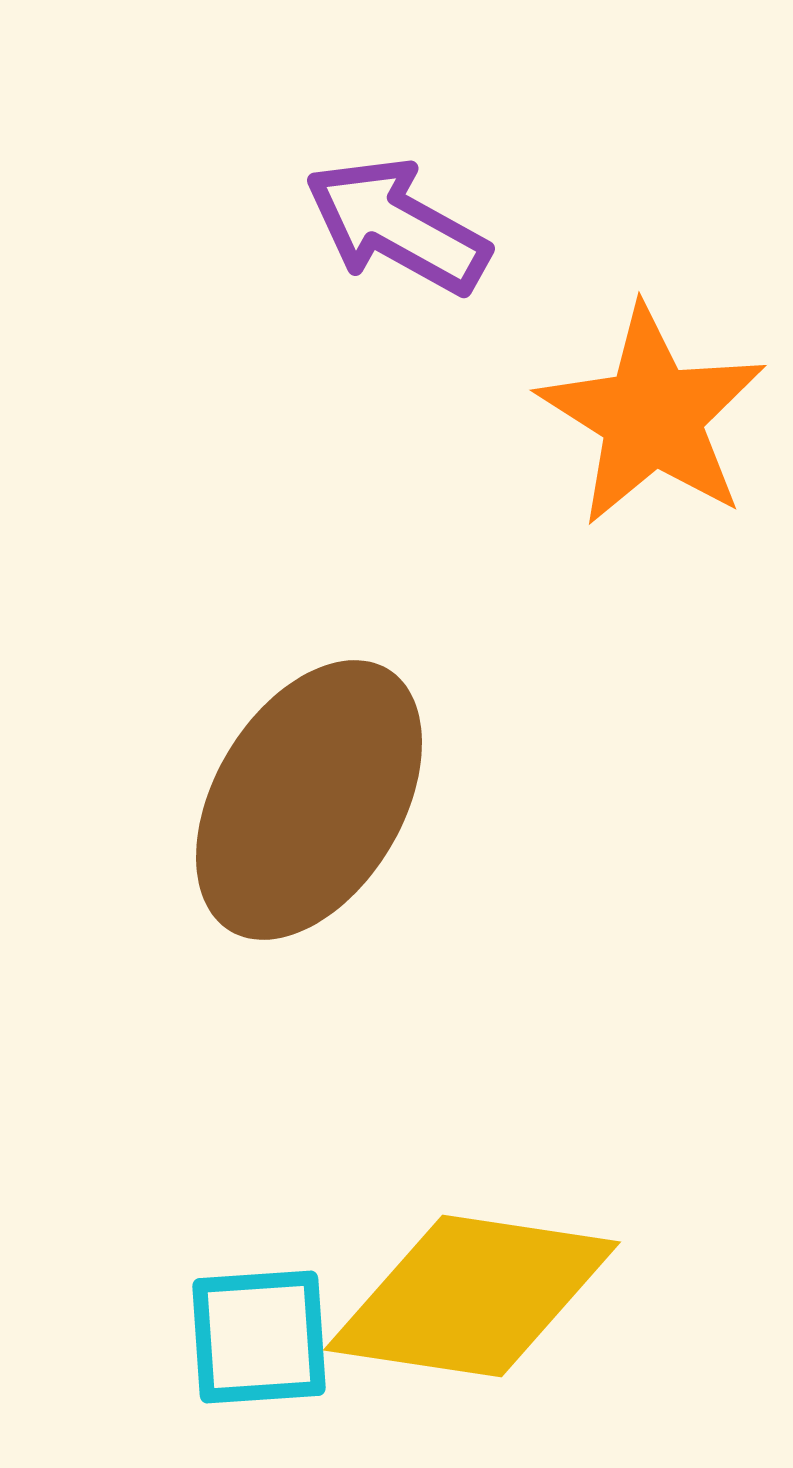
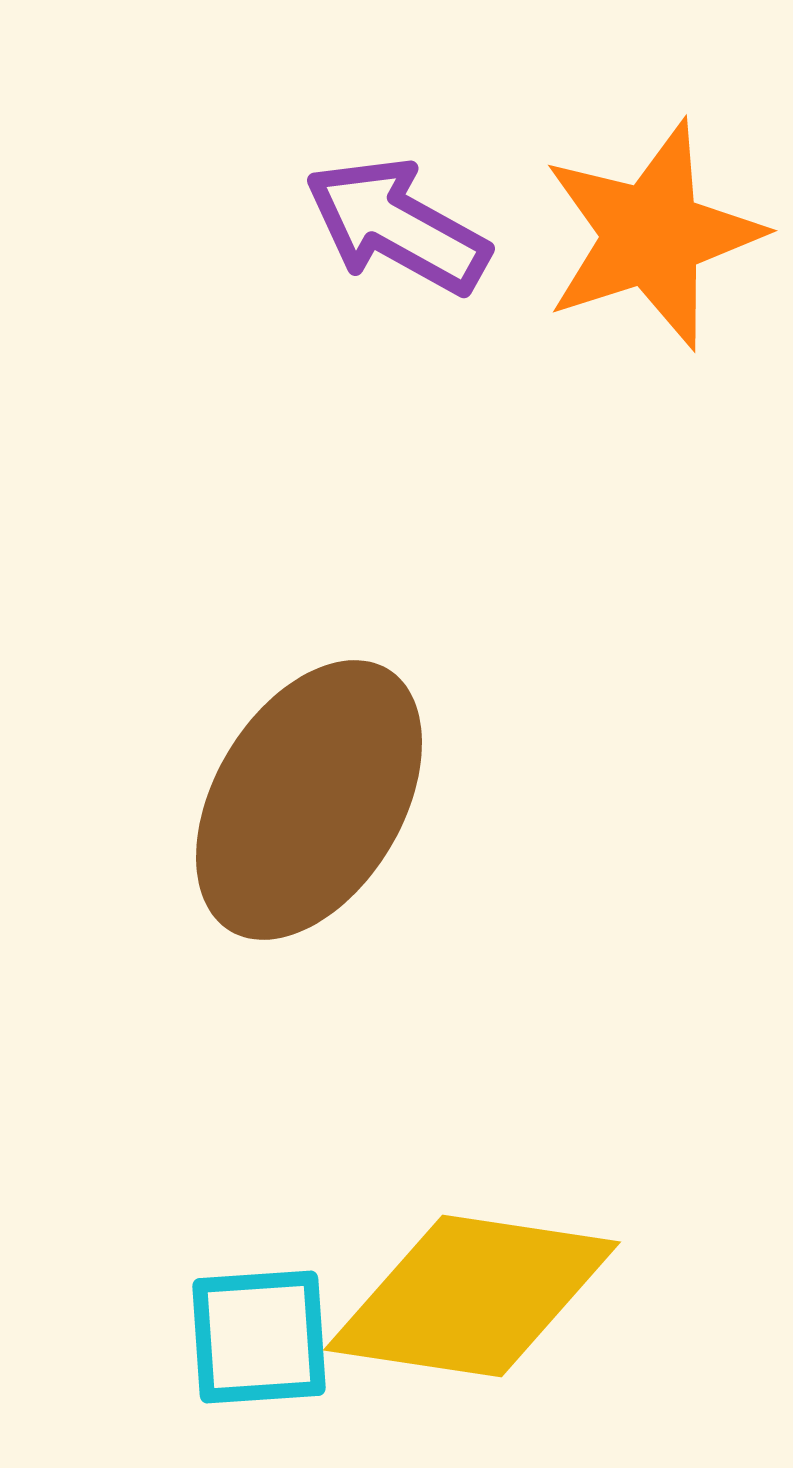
orange star: moved 181 px up; rotated 22 degrees clockwise
